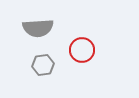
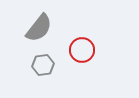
gray semicircle: moved 1 px right; rotated 48 degrees counterclockwise
